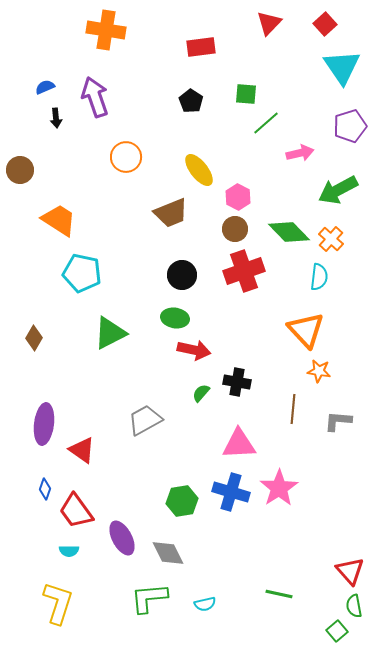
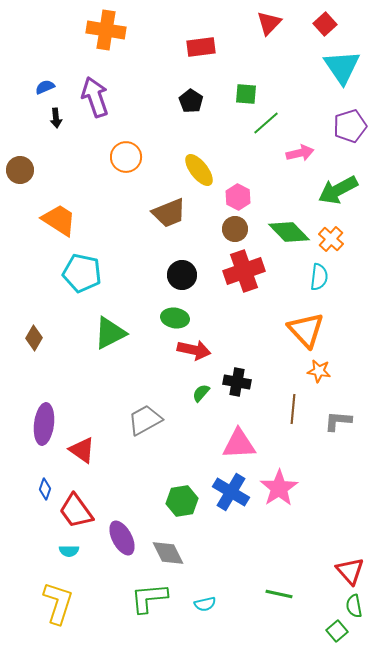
brown trapezoid at (171, 213): moved 2 px left
blue cross at (231, 492): rotated 15 degrees clockwise
